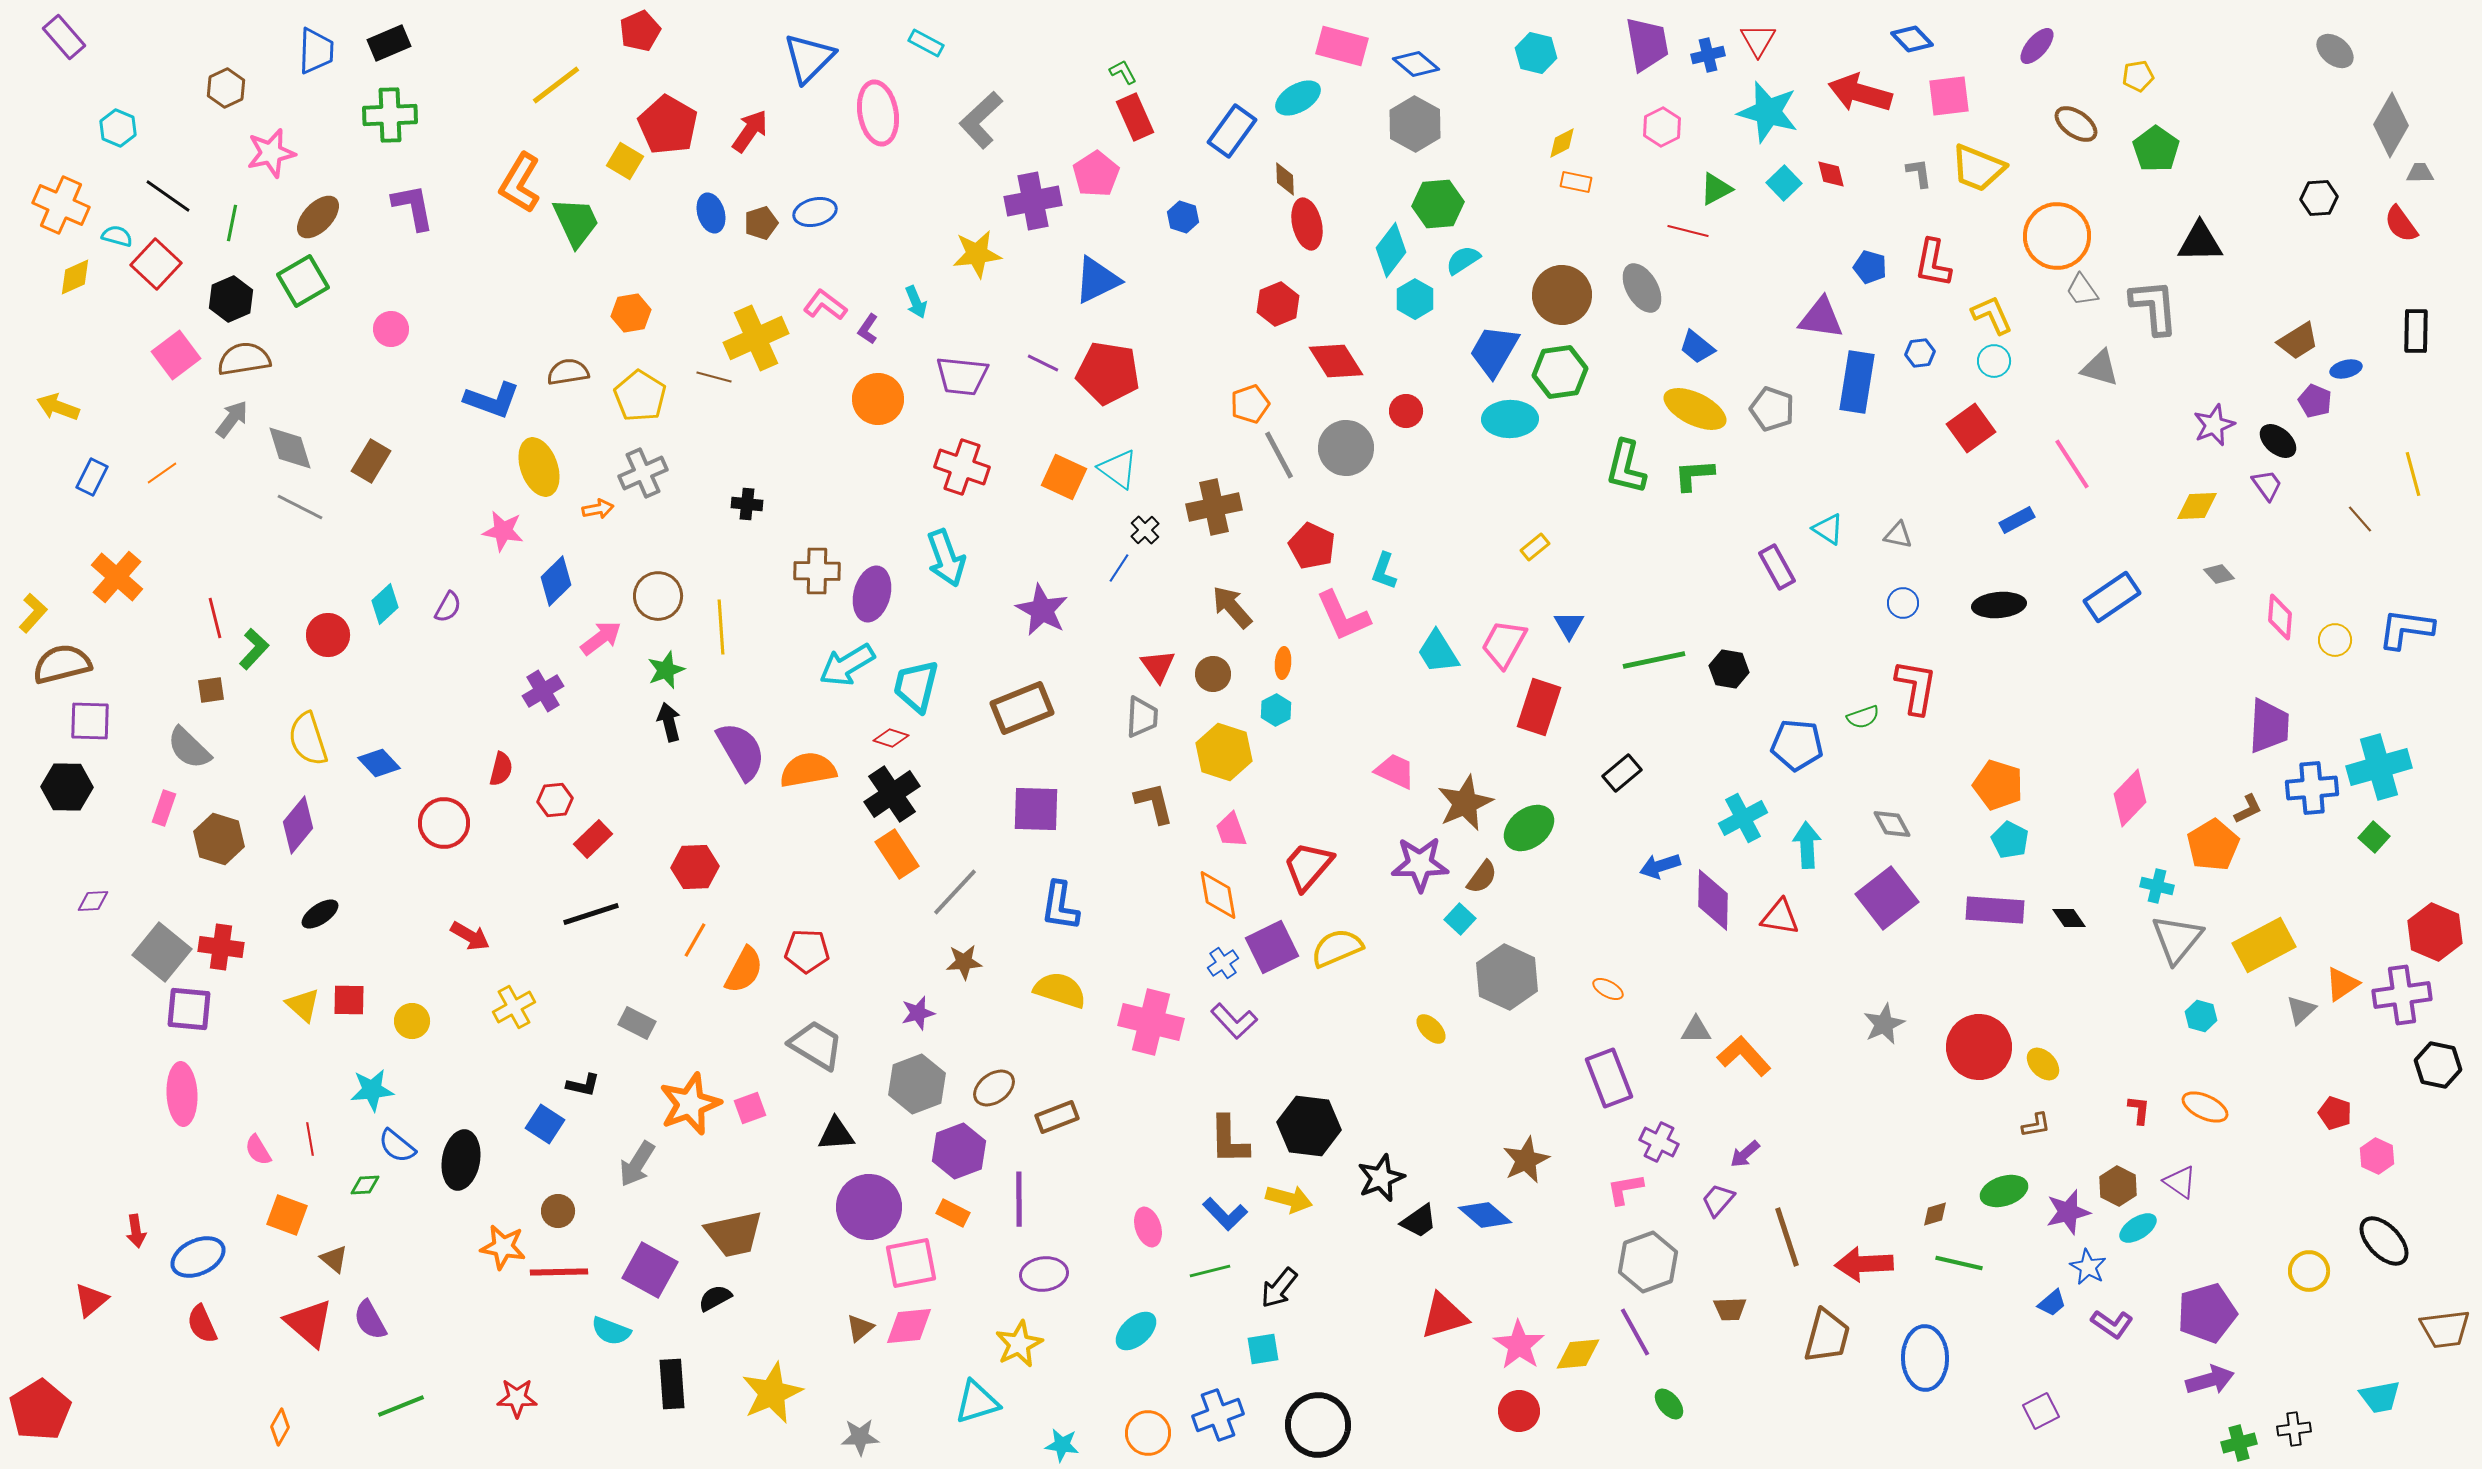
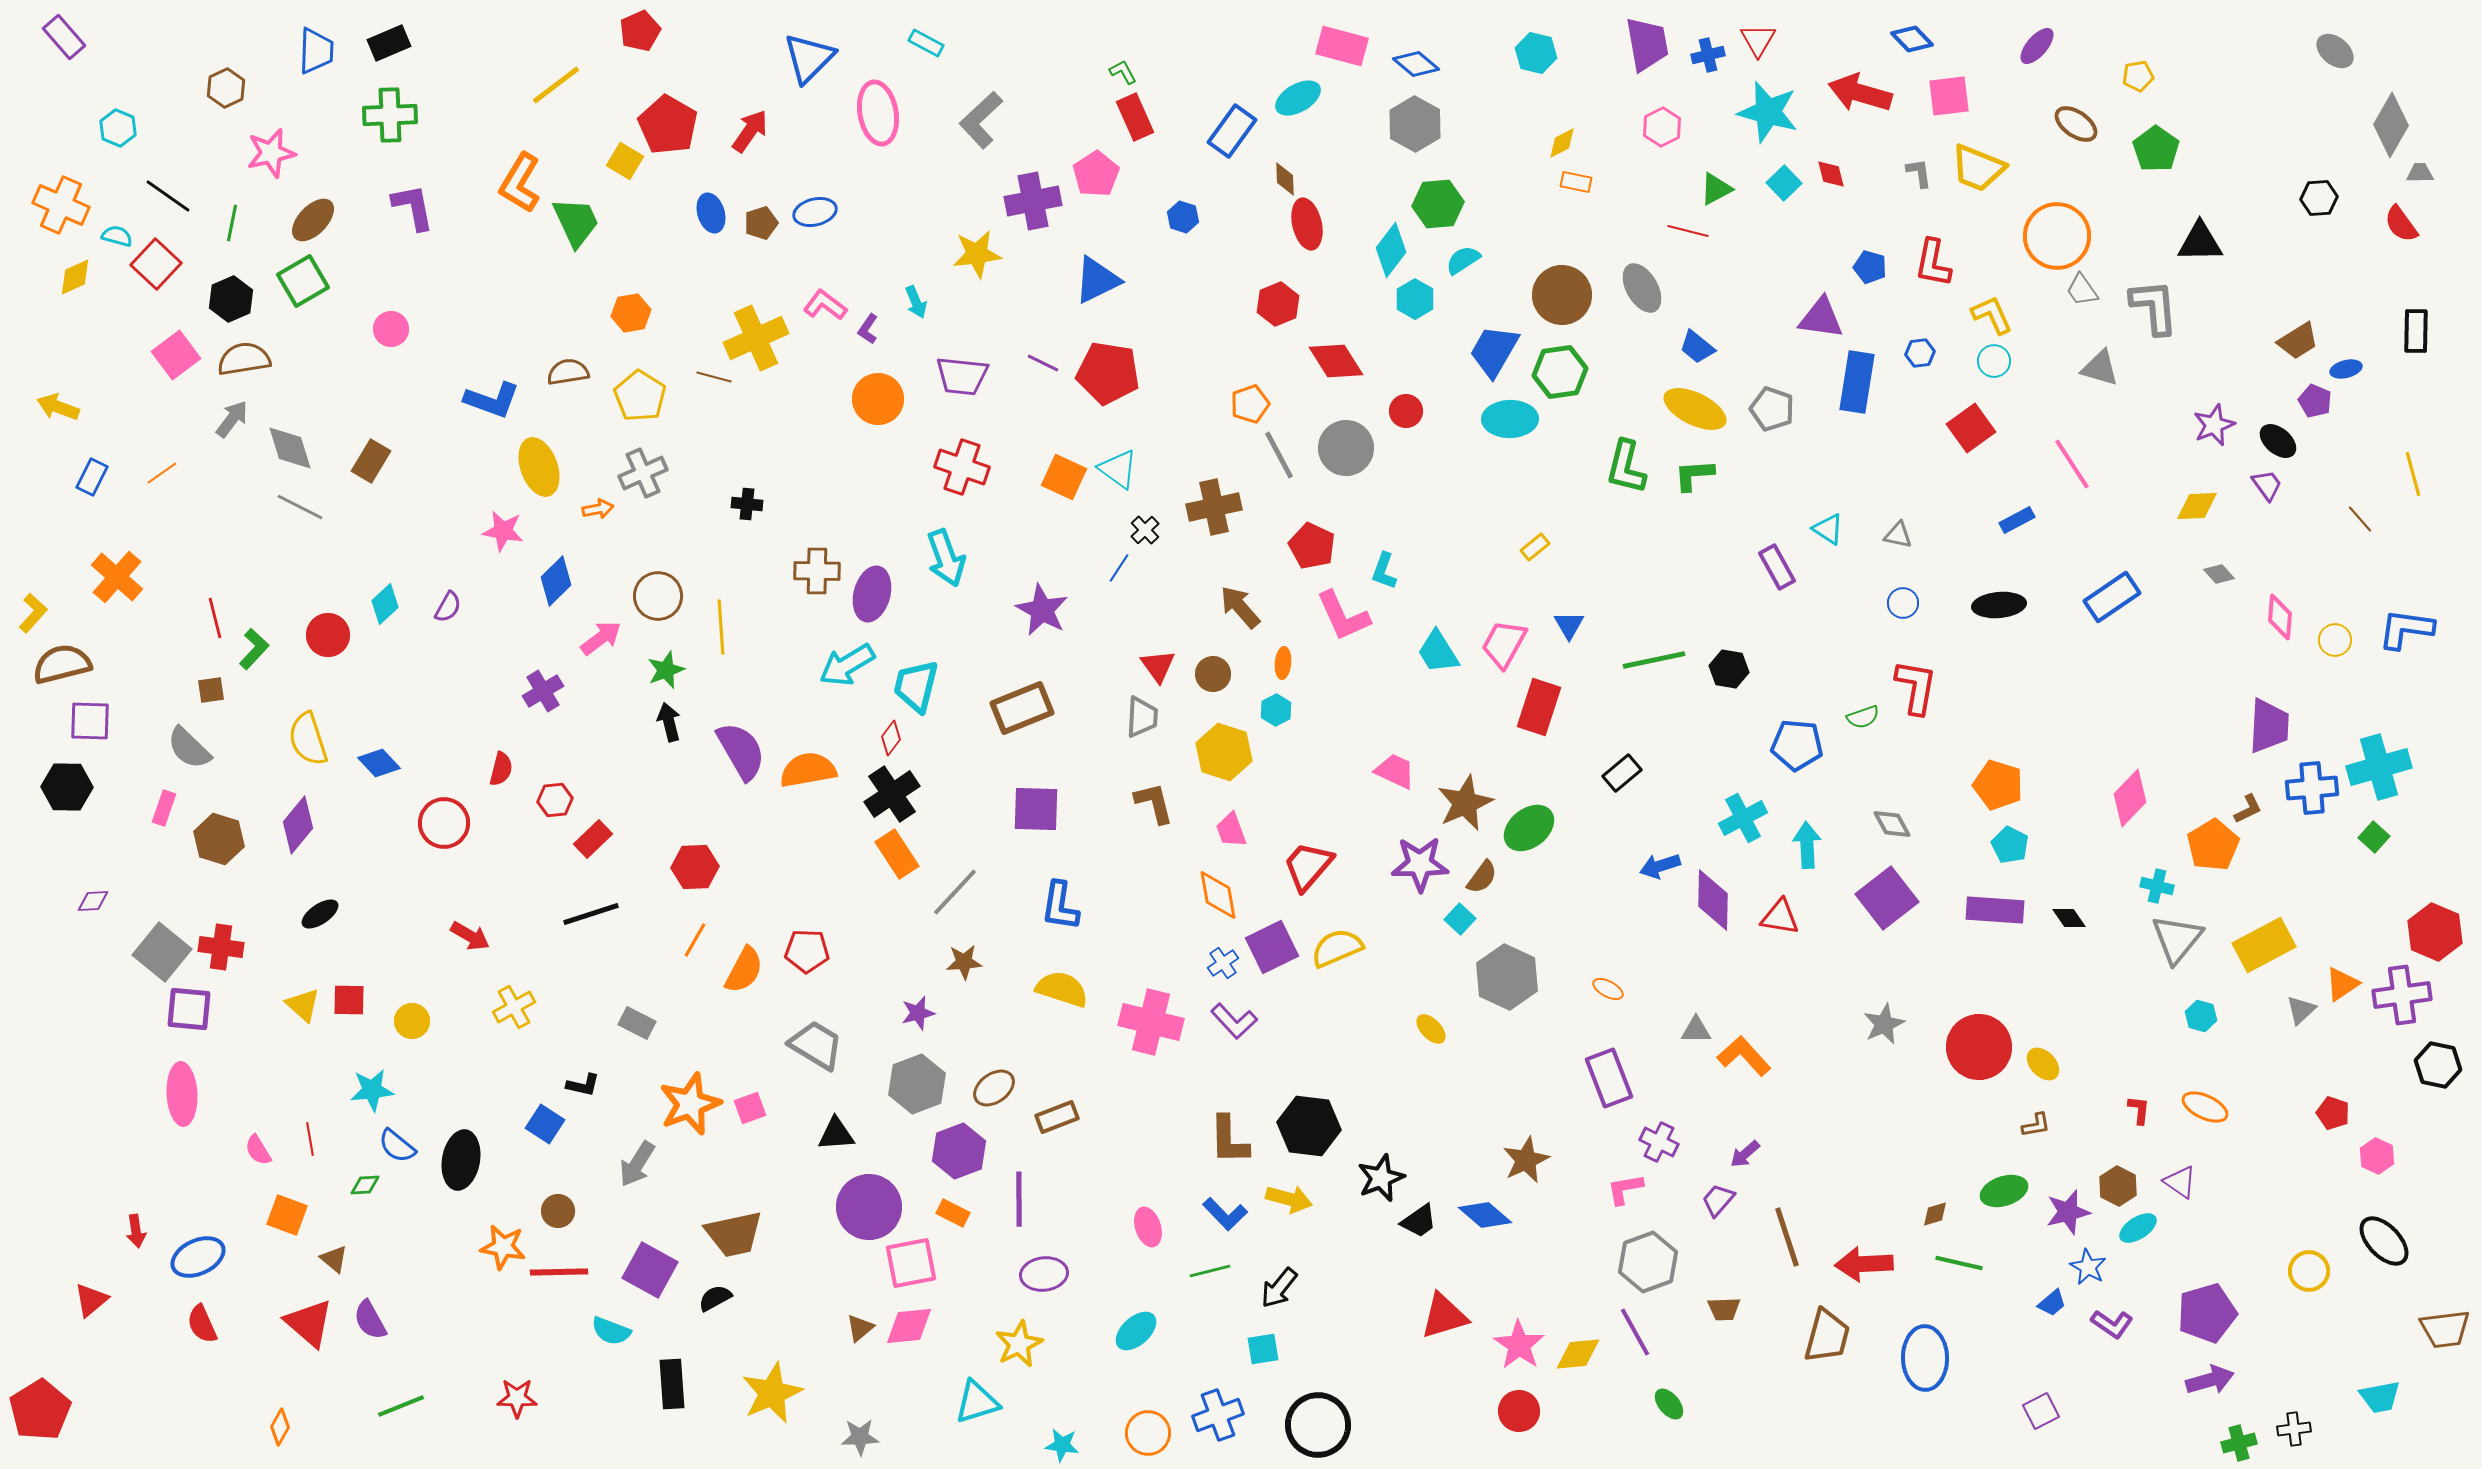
brown ellipse at (318, 217): moved 5 px left, 3 px down
brown arrow at (1232, 607): moved 8 px right
red diamond at (891, 738): rotated 72 degrees counterclockwise
cyan pentagon at (2010, 840): moved 5 px down
yellow semicircle at (1060, 990): moved 2 px right, 1 px up
red pentagon at (2335, 1113): moved 2 px left
brown trapezoid at (1730, 1309): moved 6 px left
